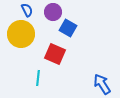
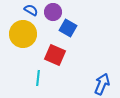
blue semicircle: moved 4 px right; rotated 32 degrees counterclockwise
yellow circle: moved 2 px right
red square: moved 1 px down
blue arrow: rotated 55 degrees clockwise
